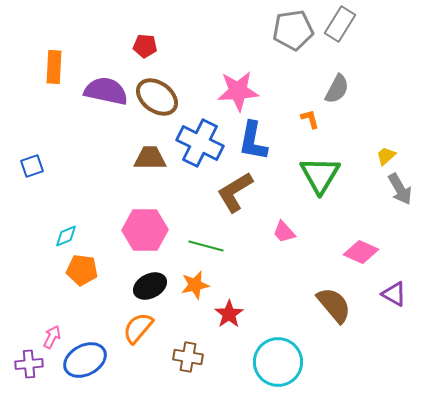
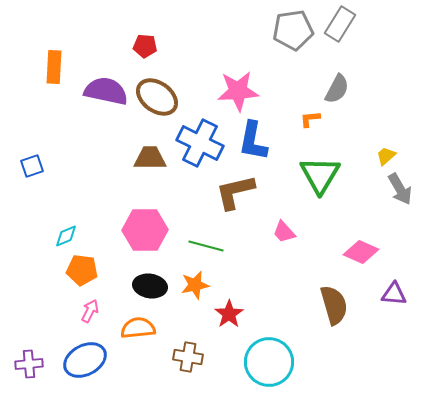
orange L-shape: rotated 80 degrees counterclockwise
brown L-shape: rotated 18 degrees clockwise
black ellipse: rotated 36 degrees clockwise
purple triangle: rotated 24 degrees counterclockwise
brown semicircle: rotated 24 degrees clockwise
orange semicircle: rotated 44 degrees clockwise
pink arrow: moved 38 px right, 26 px up
cyan circle: moved 9 px left
